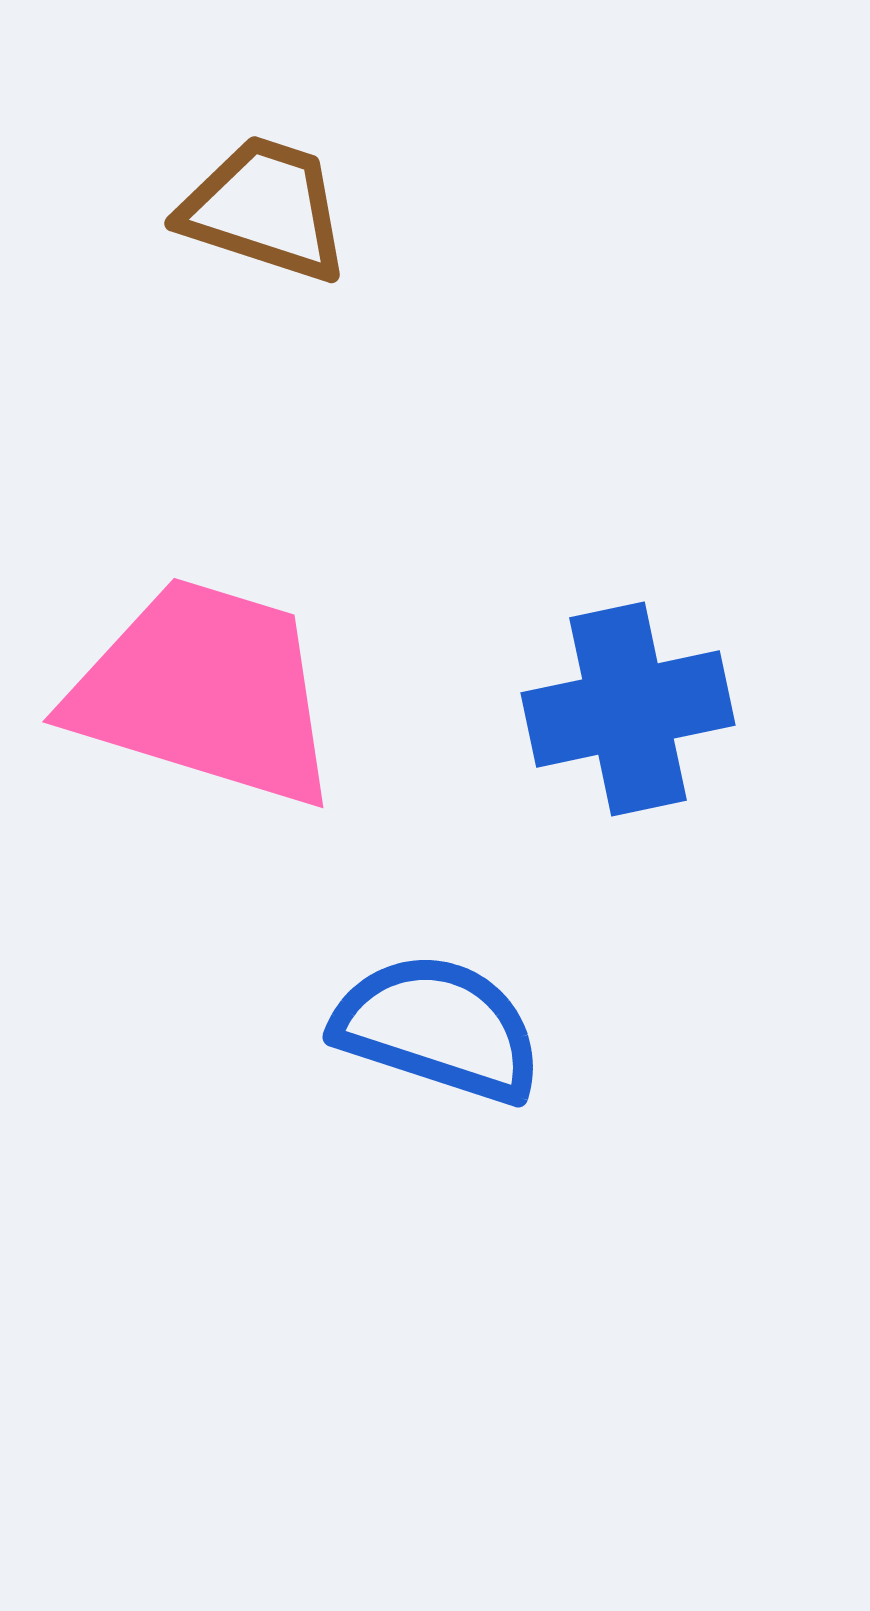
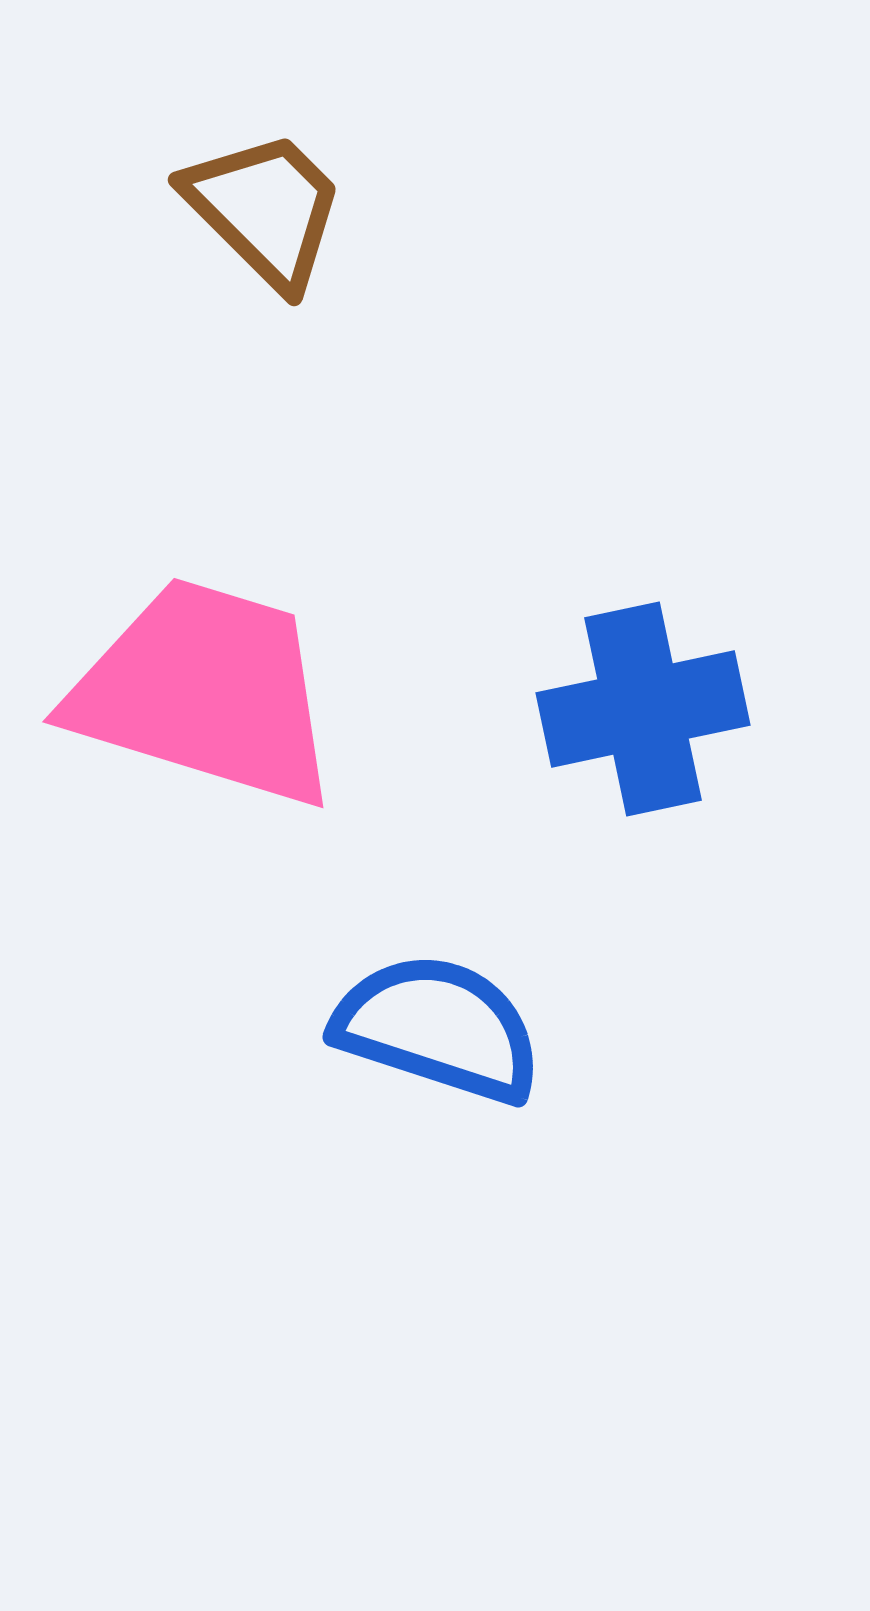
brown trapezoid: rotated 27 degrees clockwise
blue cross: moved 15 px right
